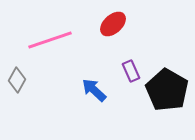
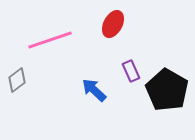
red ellipse: rotated 20 degrees counterclockwise
gray diamond: rotated 25 degrees clockwise
